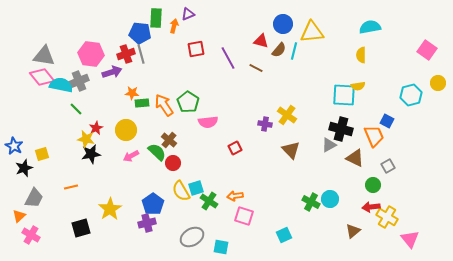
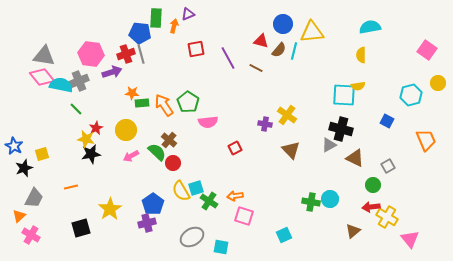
orange trapezoid at (374, 136): moved 52 px right, 4 px down
green cross at (311, 202): rotated 18 degrees counterclockwise
